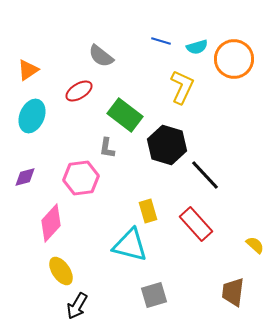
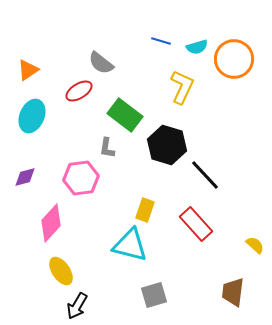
gray semicircle: moved 7 px down
yellow rectangle: moved 3 px left, 1 px up; rotated 35 degrees clockwise
